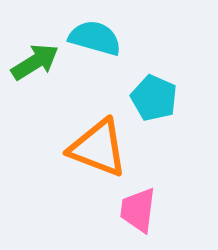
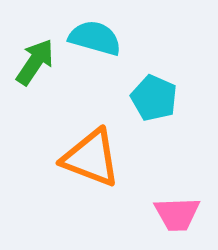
green arrow: rotated 24 degrees counterclockwise
orange triangle: moved 7 px left, 10 px down
pink trapezoid: moved 39 px right, 4 px down; rotated 99 degrees counterclockwise
